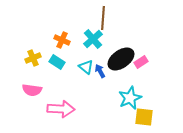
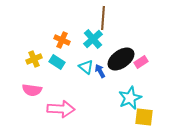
yellow cross: moved 1 px right, 1 px down
